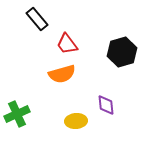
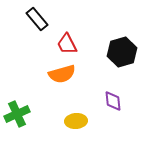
red trapezoid: rotated 10 degrees clockwise
purple diamond: moved 7 px right, 4 px up
